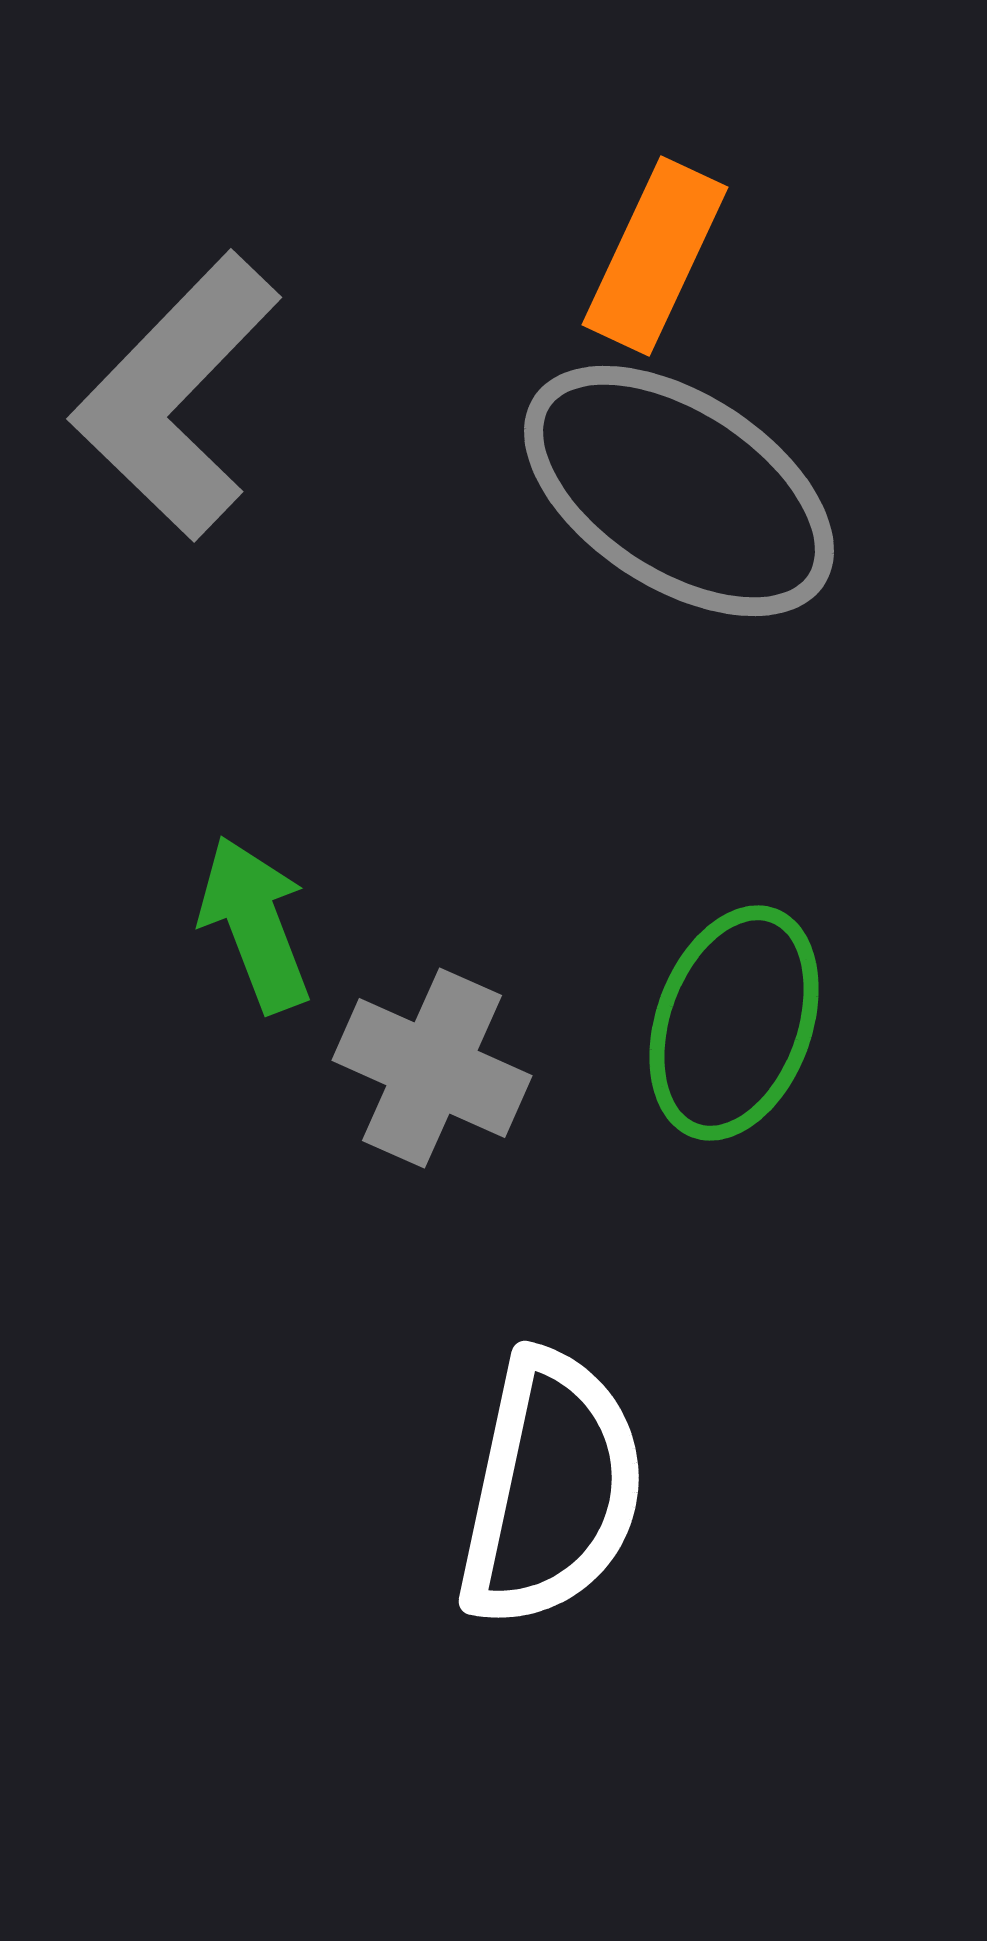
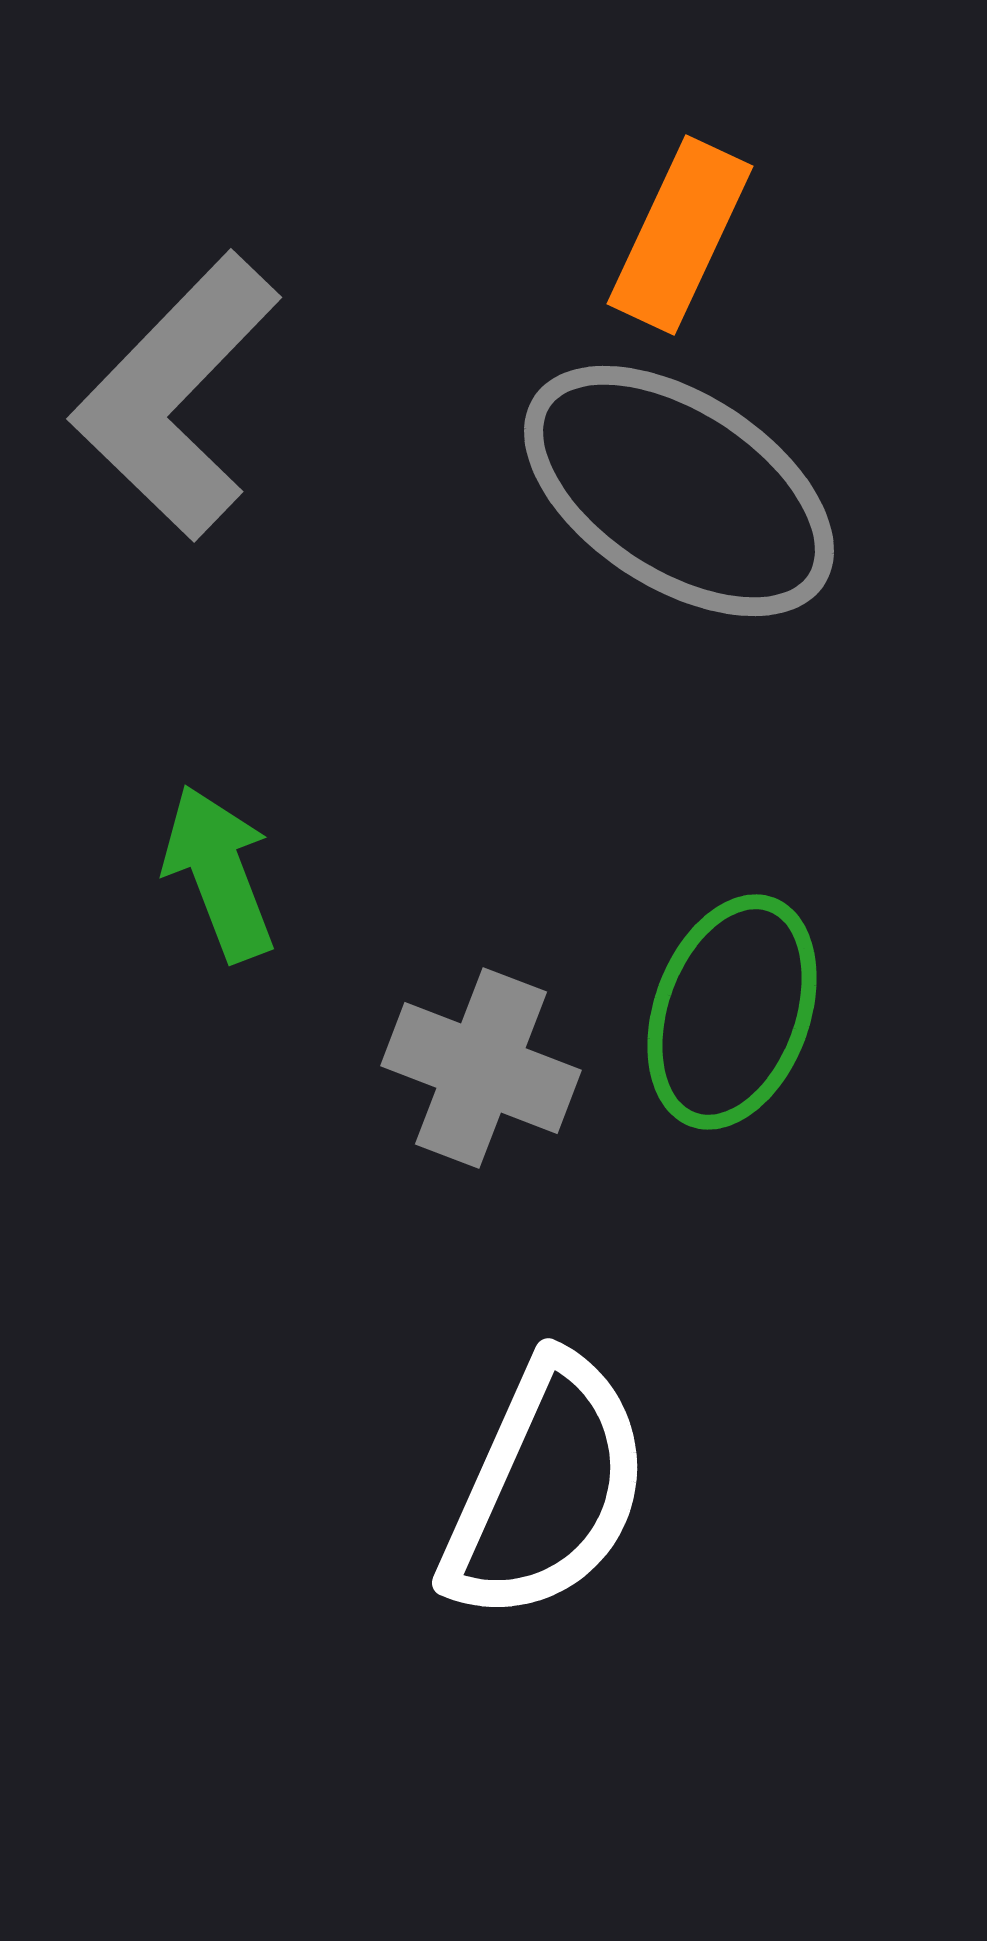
orange rectangle: moved 25 px right, 21 px up
green arrow: moved 36 px left, 51 px up
green ellipse: moved 2 px left, 11 px up
gray cross: moved 49 px right; rotated 3 degrees counterclockwise
white semicircle: moved 5 px left; rotated 12 degrees clockwise
